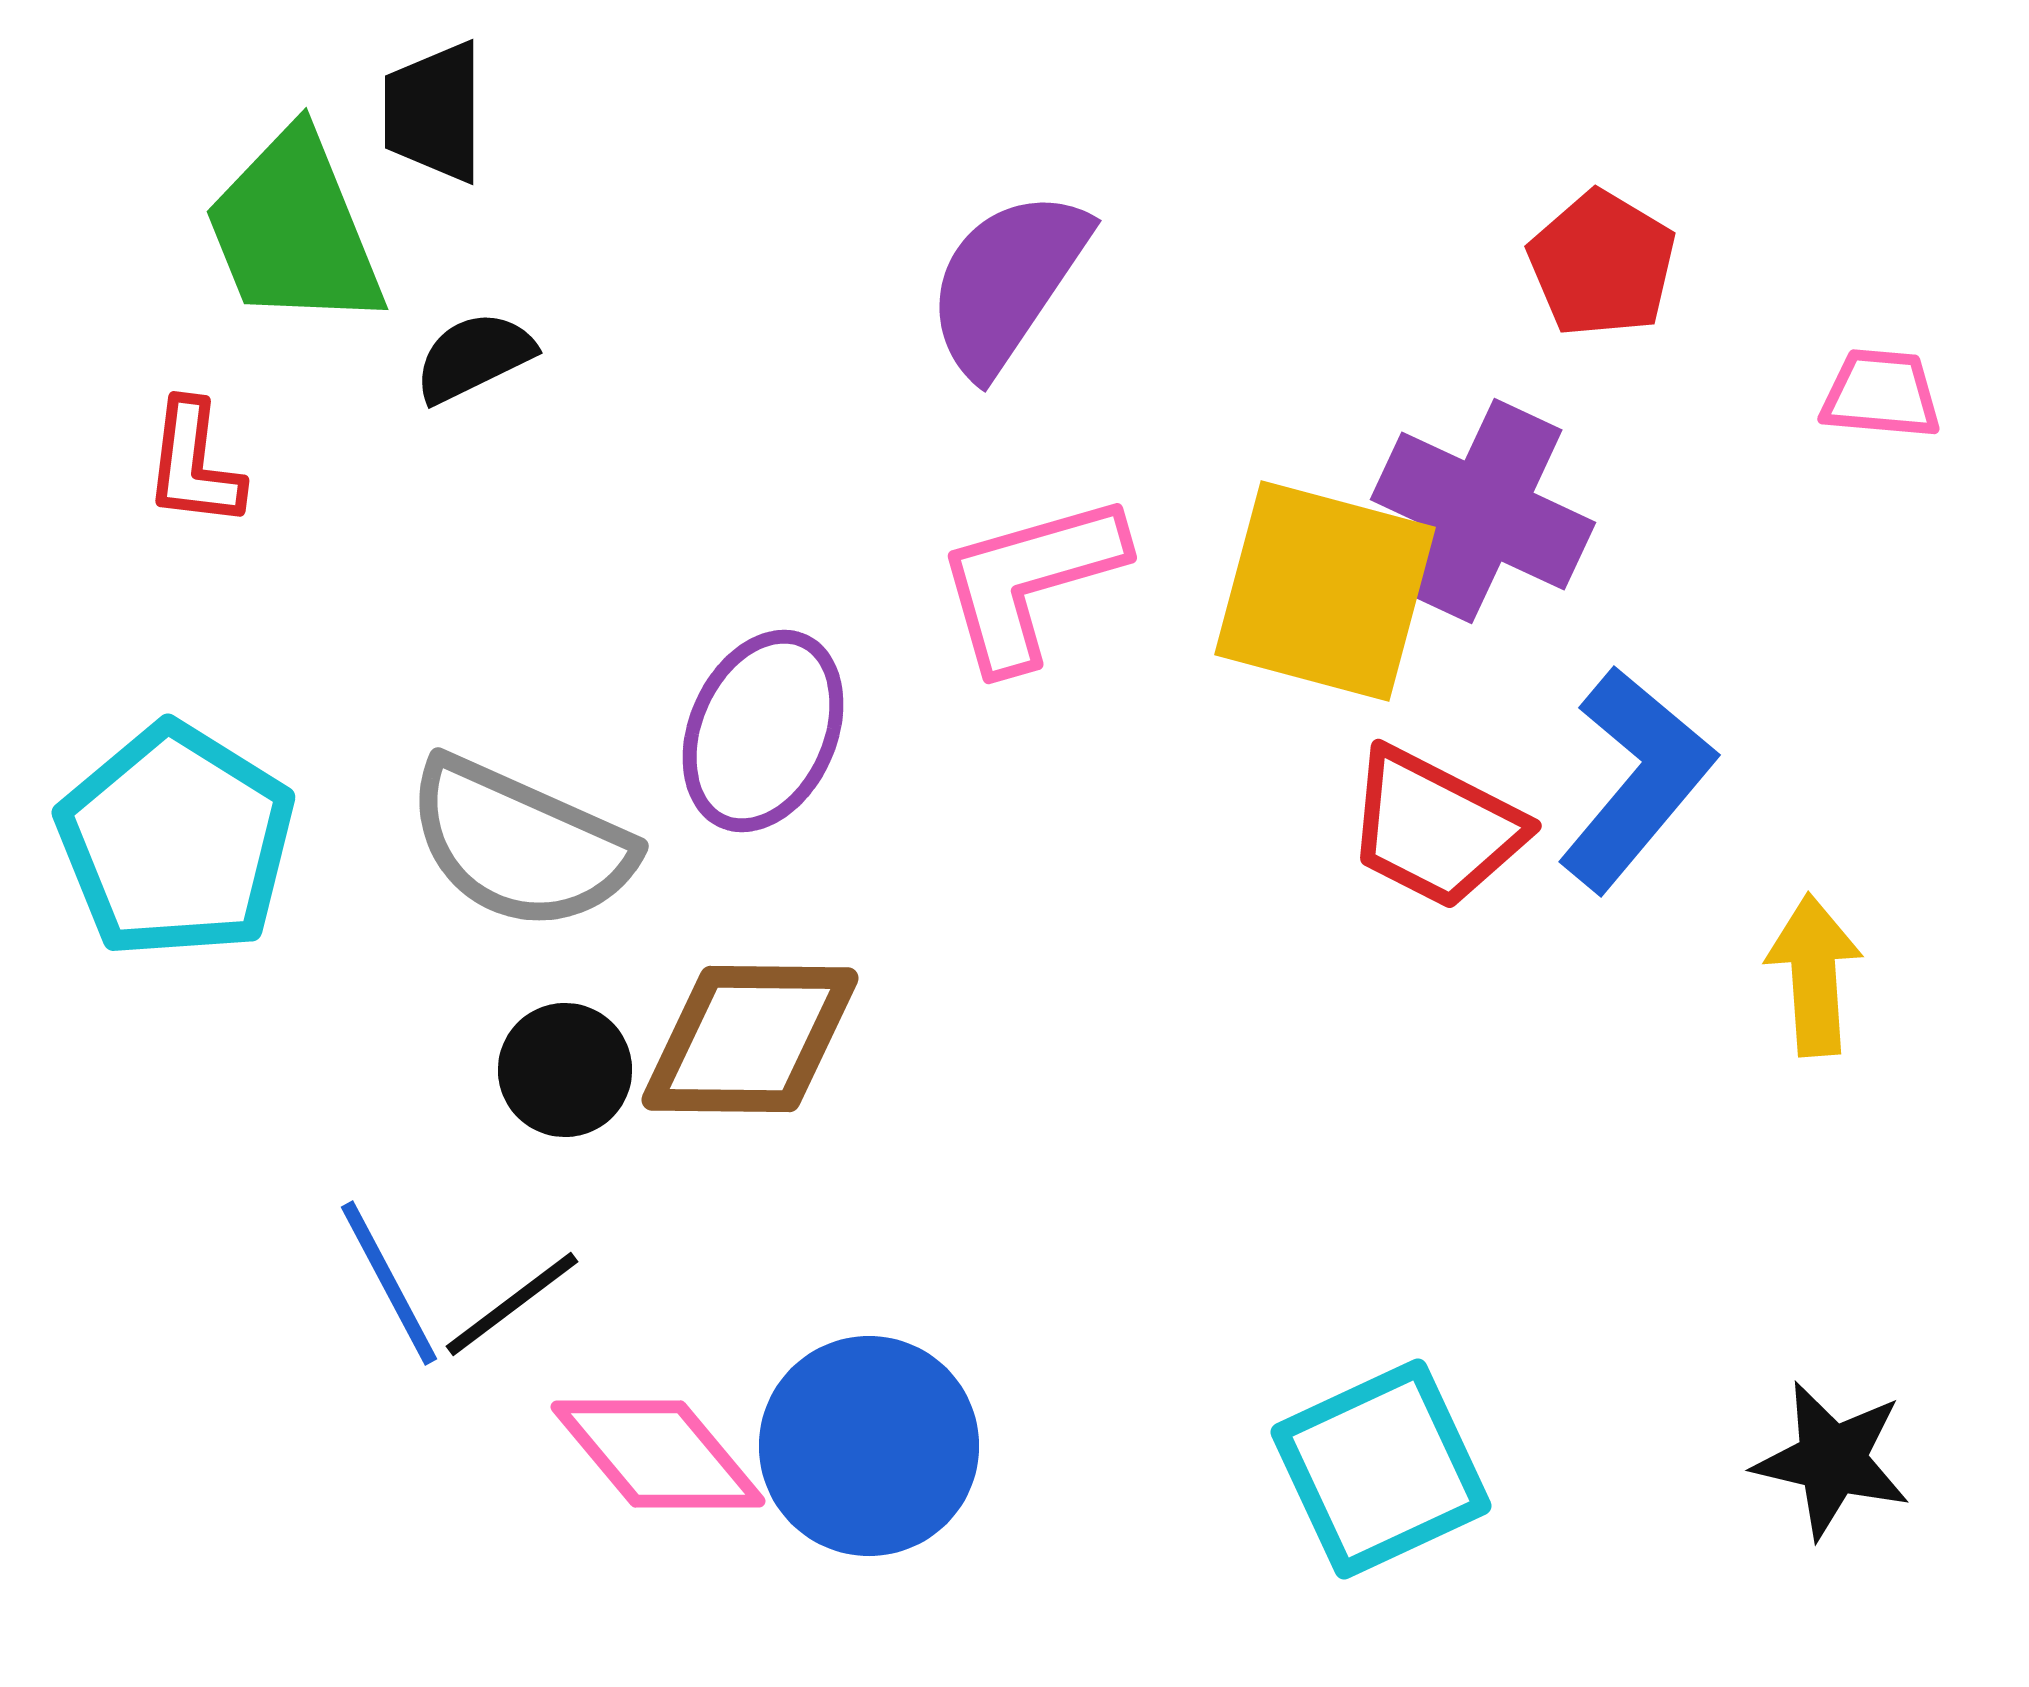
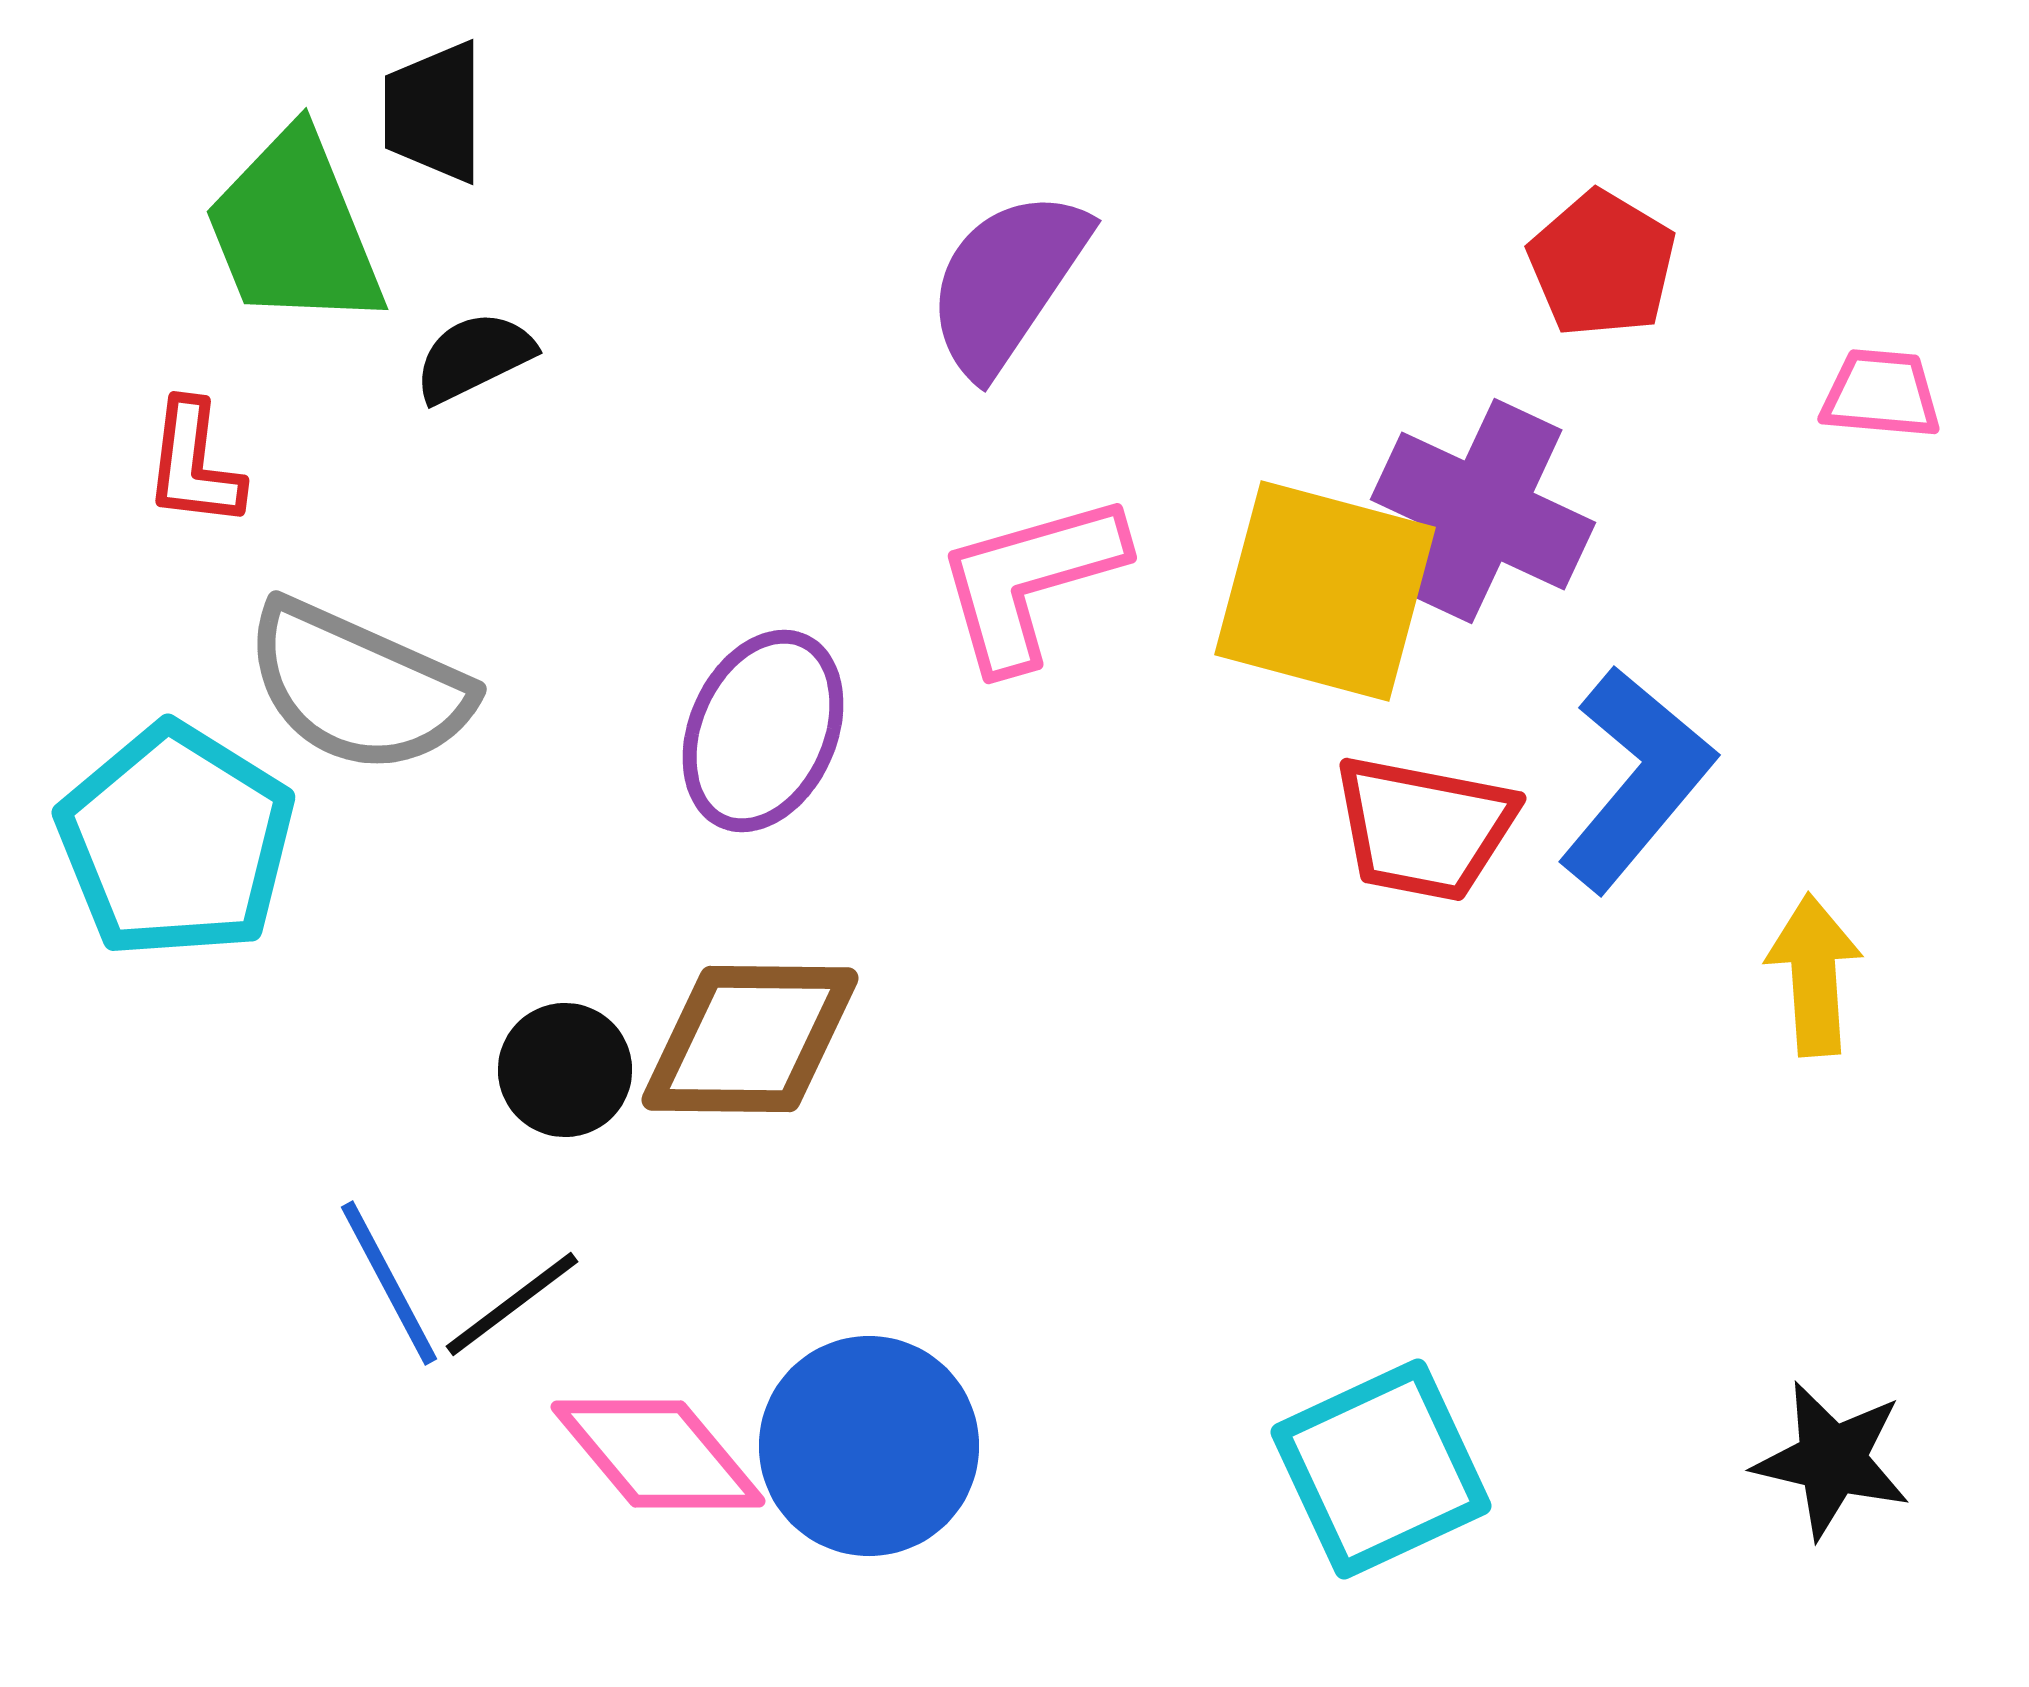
red trapezoid: moved 11 px left; rotated 16 degrees counterclockwise
gray semicircle: moved 162 px left, 157 px up
